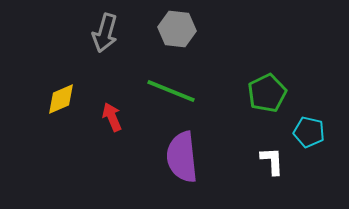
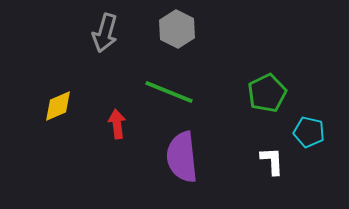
gray hexagon: rotated 21 degrees clockwise
green line: moved 2 px left, 1 px down
yellow diamond: moved 3 px left, 7 px down
red arrow: moved 5 px right, 7 px down; rotated 16 degrees clockwise
